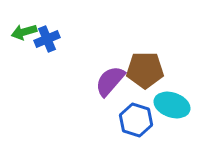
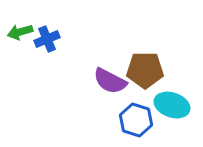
green arrow: moved 4 px left
purple semicircle: rotated 104 degrees counterclockwise
